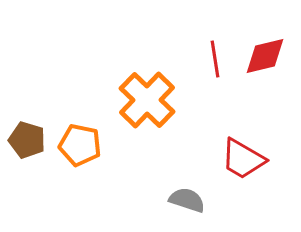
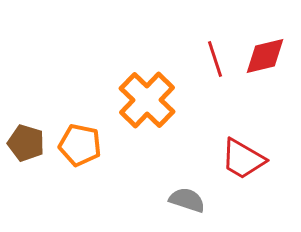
red line: rotated 9 degrees counterclockwise
brown pentagon: moved 1 px left, 3 px down
